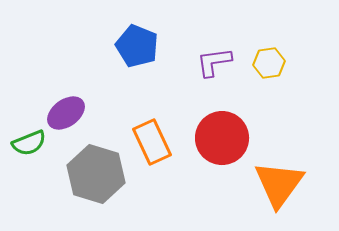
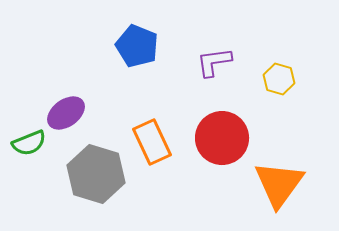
yellow hexagon: moved 10 px right, 16 px down; rotated 24 degrees clockwise
